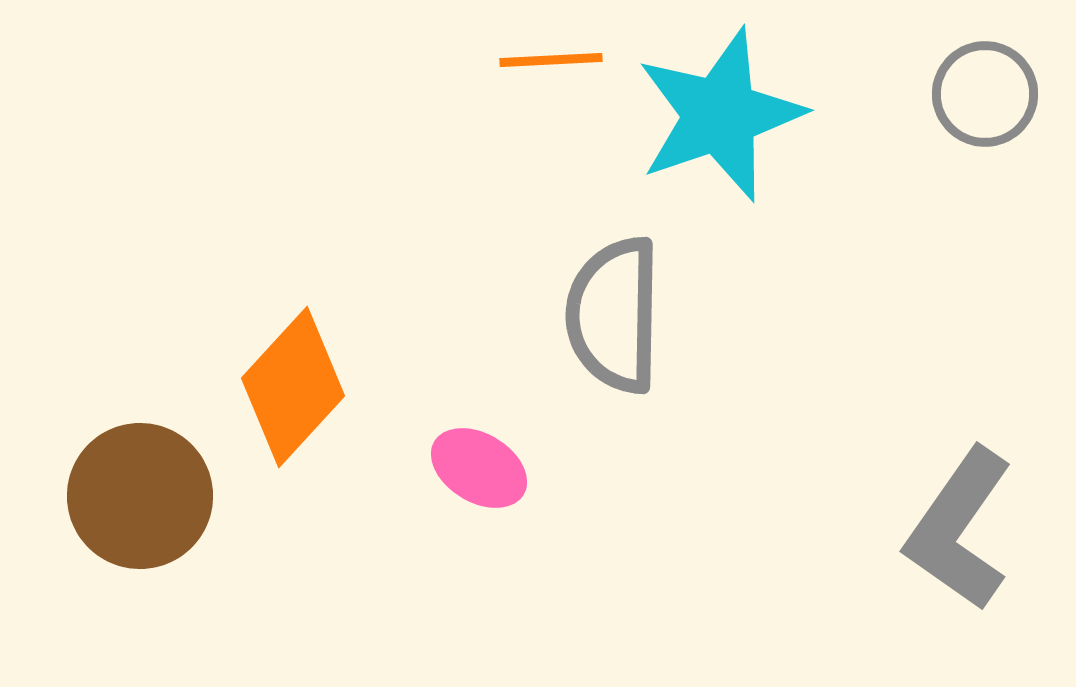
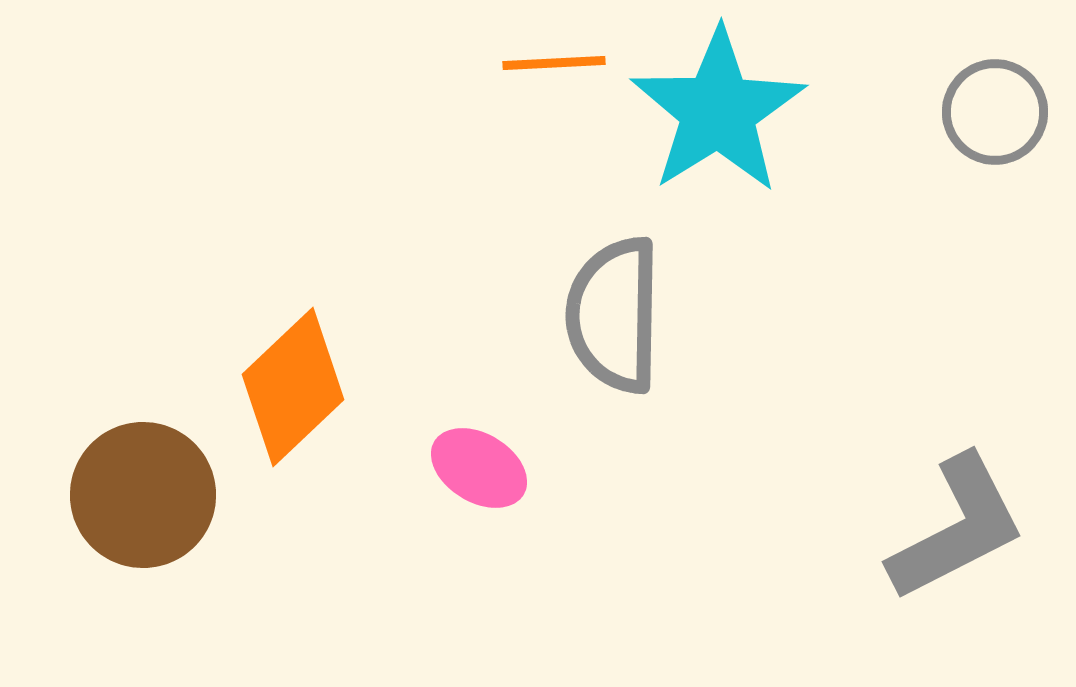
orange line: moved 3 px right, 3 px down
gray circle: moved 10 px right, 18 px down
cyan star: moved 2 px left, 4 px up; rotated 13 degrees counterclockwise
orange diamond: rotated 4 degrees clockwise
brown circle: moved 3 px right, 1 px up
gray L-shape: moved 2 px left, 1 px up; rotated 152 degrees counterclockwise
